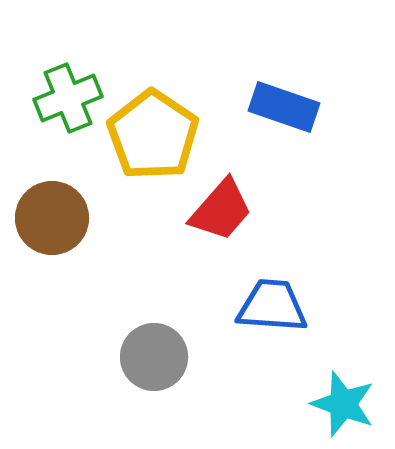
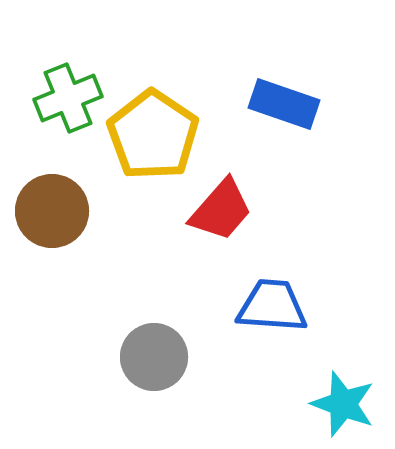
blue rectangle: moved 3 px up
brown circle: moved 7 px up
